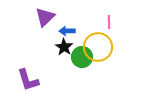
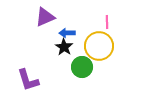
purple triangle: rotated 20 degrees clockwise
pink line: moved 2 px left
blue arrow: moved 2 px down
yellow circle: moved 1 px right, 1 px up
green circle: moved 10 px down
